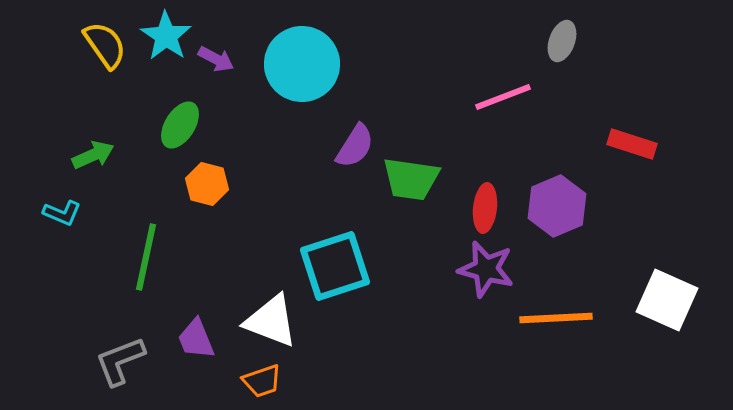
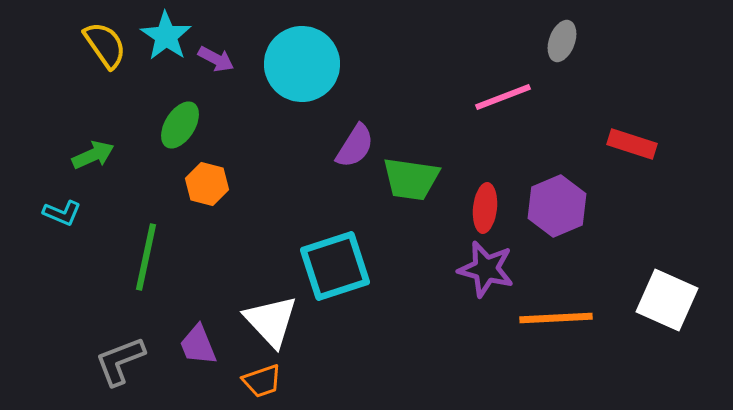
white triangle: rotated 26 degrees clockwise
purple trapezoid: moved 2 px right, 6 px down
